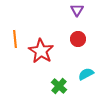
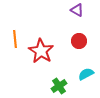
purple triangle: rotated 32 degrees counterclockwise
red circle: moved 1 px right, 2 px down
green cross: rotated 14 degrees clockwise
